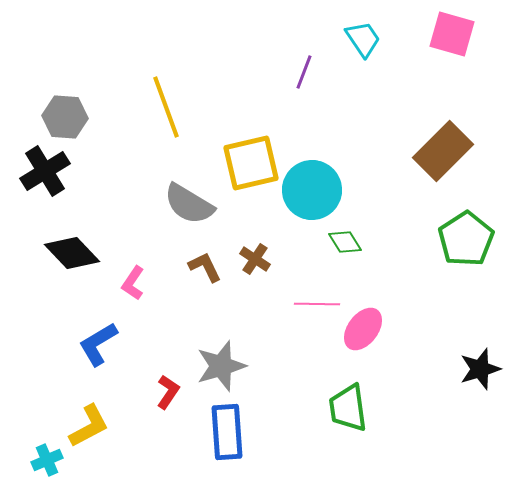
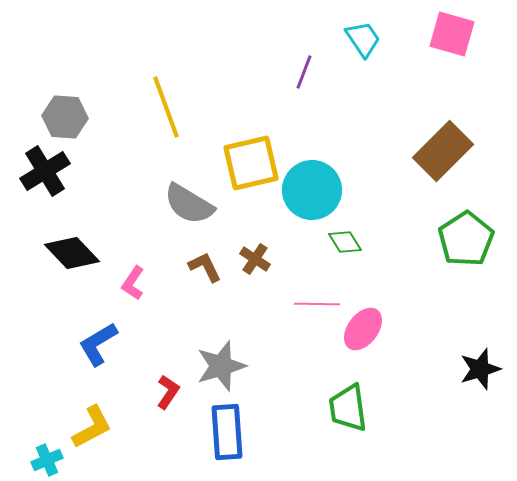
yellow L-shape: moved 3 px right, 1 px down
